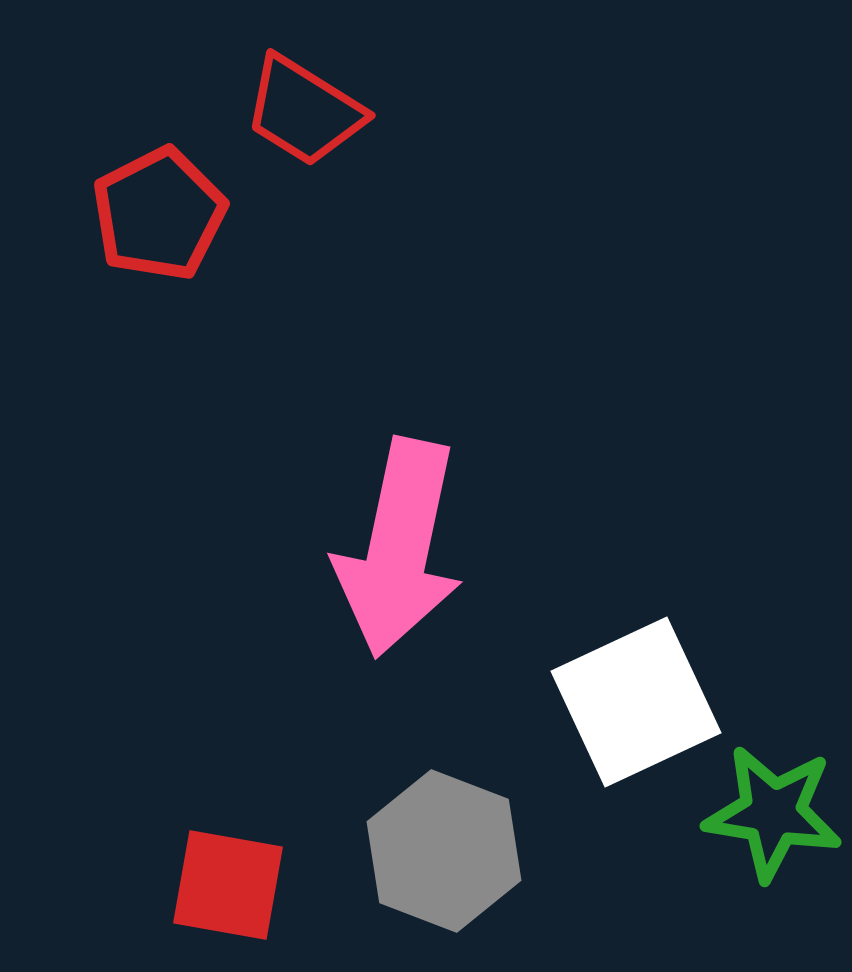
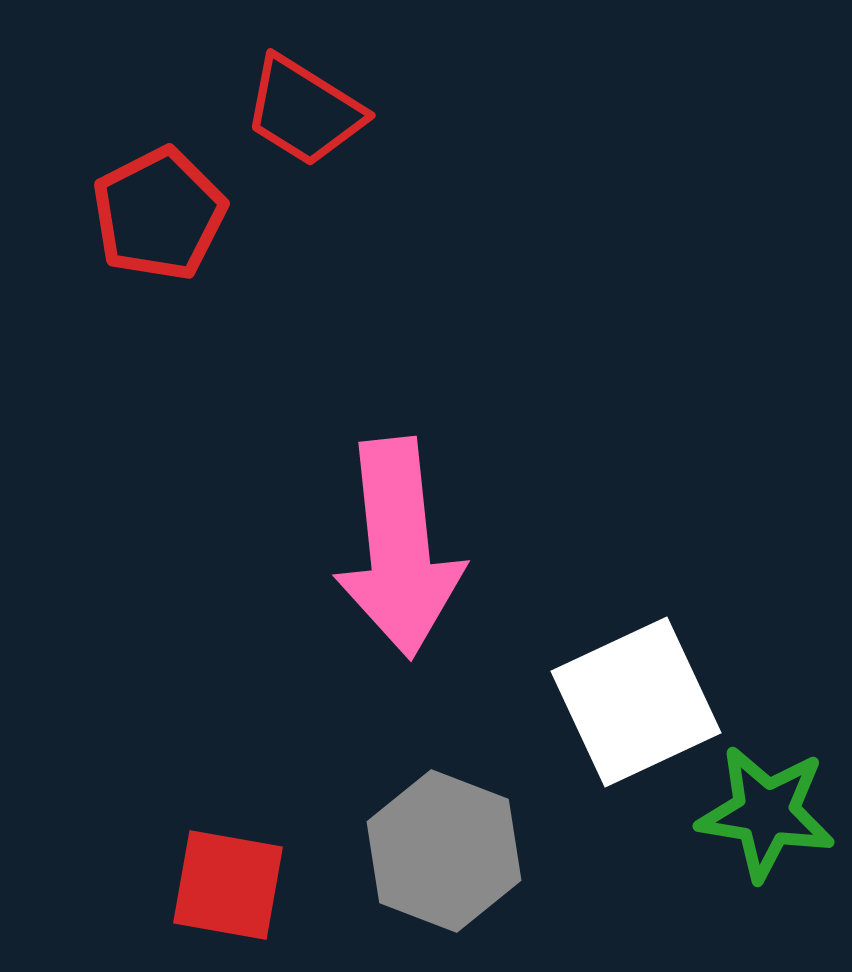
pink arrow: rotated 18 degrees counterclockwise
green star: moved 7 px left
